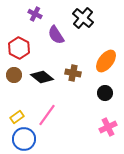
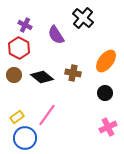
purple cross: moved 10 px left, 11 px down
blue circle: moved 1 px right, 1 px up
